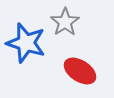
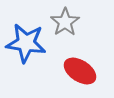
blue star: rotated 9 degrees counterclockwise
